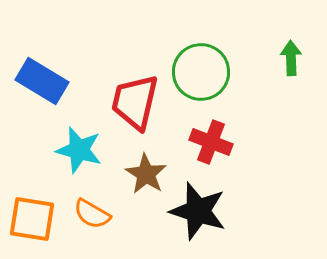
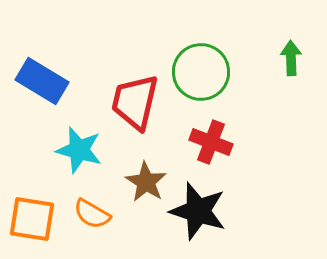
brown star: moved 8 px down
